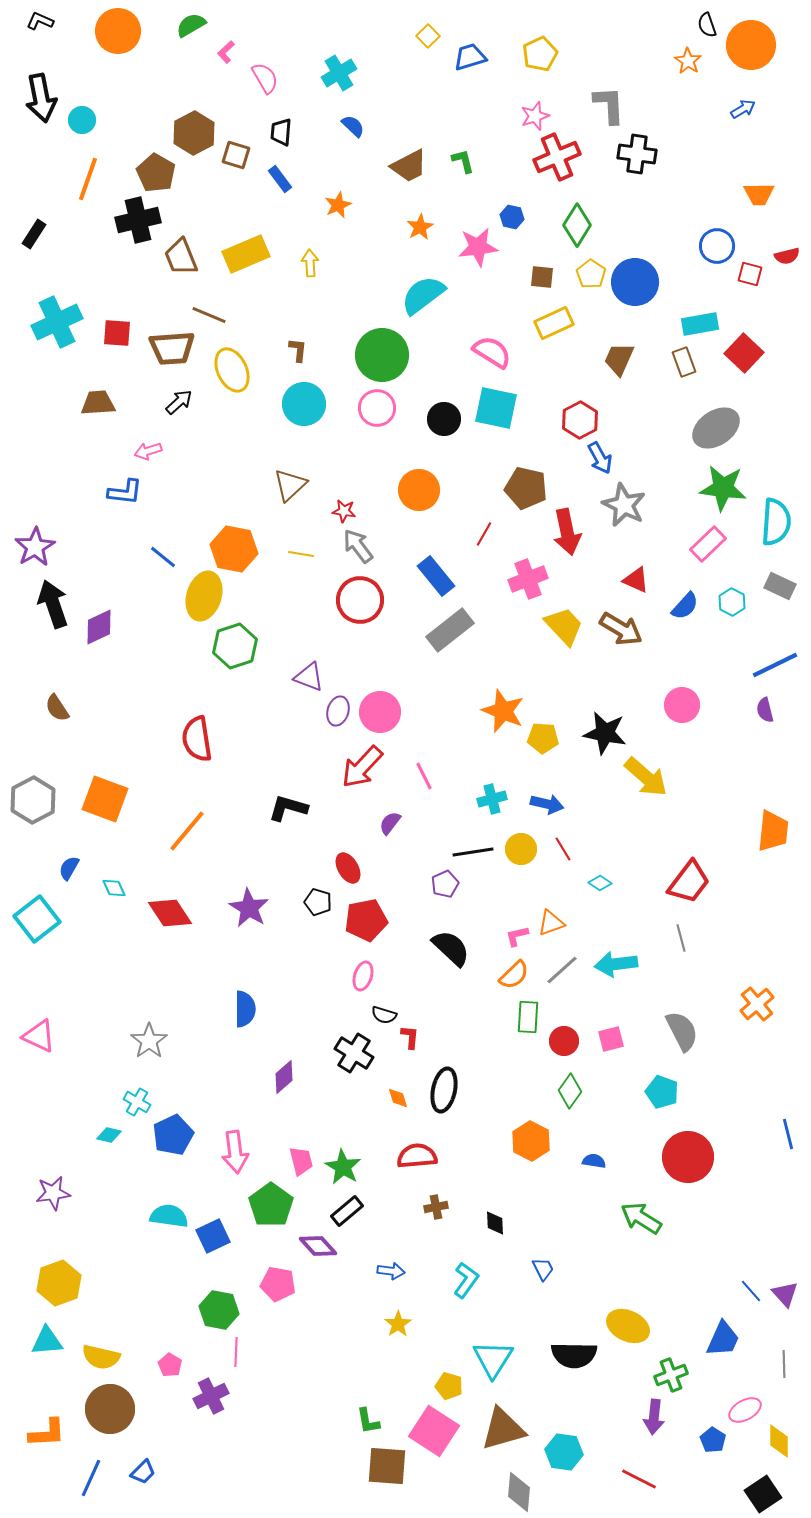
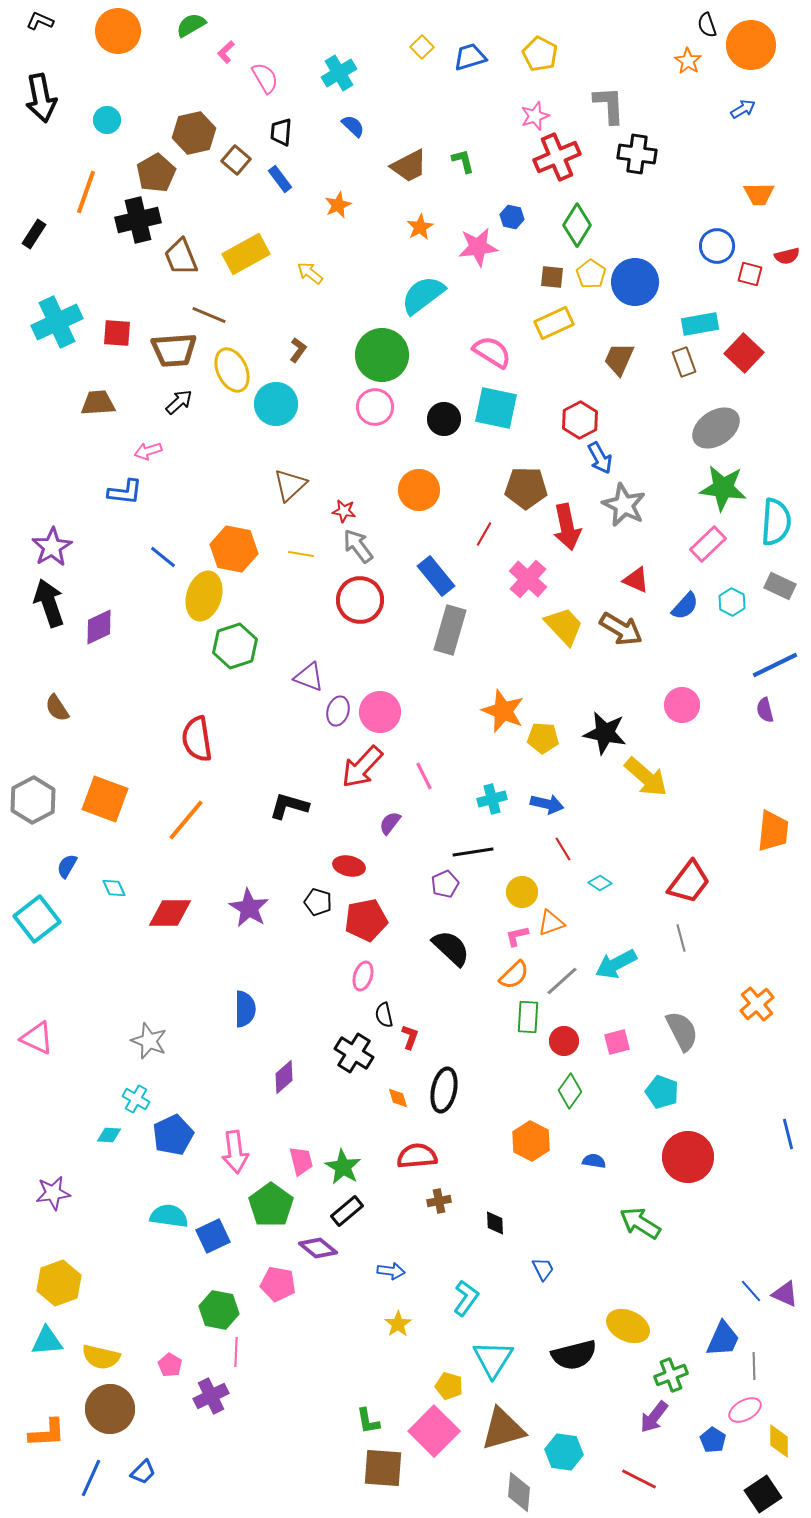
yellow square at (428, 36): moved 6 px left, 11 px down
yellow pentagon at (540, 54): rotated 20 degrees counterclockwise
cyan circle at (82, 120): moved 25 px right
brown hexagon at (194, 133): rotated 15 degrees clockwise
brown square at (236, 155): moved 5 px down; rotated 24 degrees clockwise
brown pentagon at (156, 173): rotated 12 degrees clockwise
orange line at (88, 179): moved 2 px left, 13 px down
yellow rectangle at (246, 254): rotated 6 degrees counterclockwise
yellow arrow at (310, 263): moved 10 px down; rotated 48 degrees counterclockwise
brown square at (542, 277): moved 10 px right
brown trapezoid at (172, 348): moved 2 px right, 2 px down
brown L-shape at (298, 350): rotated 30 degrees clockwise
cyan circle at (304, 404): moved 28 px left
pink circle at (377, 408): moved 2 px left, 1 px up
brown pentagon at (526, 488): rotated 12 degrees counterclockwise
red arrow at (567, 532): moved 5 px up
purple star at (35, 547): moved 17 px right
pink cross at (528, 579): rotated 27 degrees counterclockwise
black arrow at (53, 604): moved 4 px left, 1 px up
gray rectangle at (450, 630): rotated 36 degrees counterclockwise
black L-shape at (288, 808): moved 1 px right, 2 px up
orange line at (187, 831): moved 1 px left, 11 px up
yellow circle at (521, 849): moved 1 px right, 43 px down
blue semicircle at (69, 868): moved 2 px left, 2 px up
red ellipse at (348, 868): moved 1 px right, 2 px up; rotated 48 degrees counterclockwise
red diamond at (170, 913): rotated 57 degrees counterclockwise
cyan arrow at (616, 964): rotated 21 degrees counterclockwise
gray line at (562, 970): moved 11 px down
black semicircle at (384, 1015): rotated 60 degrees clockwise
pink triangle at (39, 1036): moved 2 px left, 2 px down
red L-shape at (410, 1037): rotated 15 degrees clockwise
pink square at (611, 1039): moved 6 px right, 3 px down
gray star at (149, 1041): rotated 15 degrees counterclockwise
cyan cross at (137, 1102): moved 1 px left, 3 px up
cyan diamond at (109, 1135): rotated 10 degrees counterclockwise
brown cross at (436, 1207): moved 3 px right, 6 px up
green arrow at (641, 1218): moved 1 px left, 5 px down
purple diamond at (318, 1246): moved 2 px down; rotated 9 degrees counterclockwise
cyan L-shape at (466, 1280): moved 18 px down
purple triangle at (785, 1294): rotated 24 degrees counterclockwise
black semicircle at (574, 1355): rotated 15 degrees counterclockwise
gray line at (784, 1364): moved 30 px left, 2 px down
purple arrow at (654, 1417): rotated 32 degrees clockwise
pink square at (434, 1431): rotated 12 degrees clockwise
brown square at (387, 1466): moved 4 px left, 2 px down
